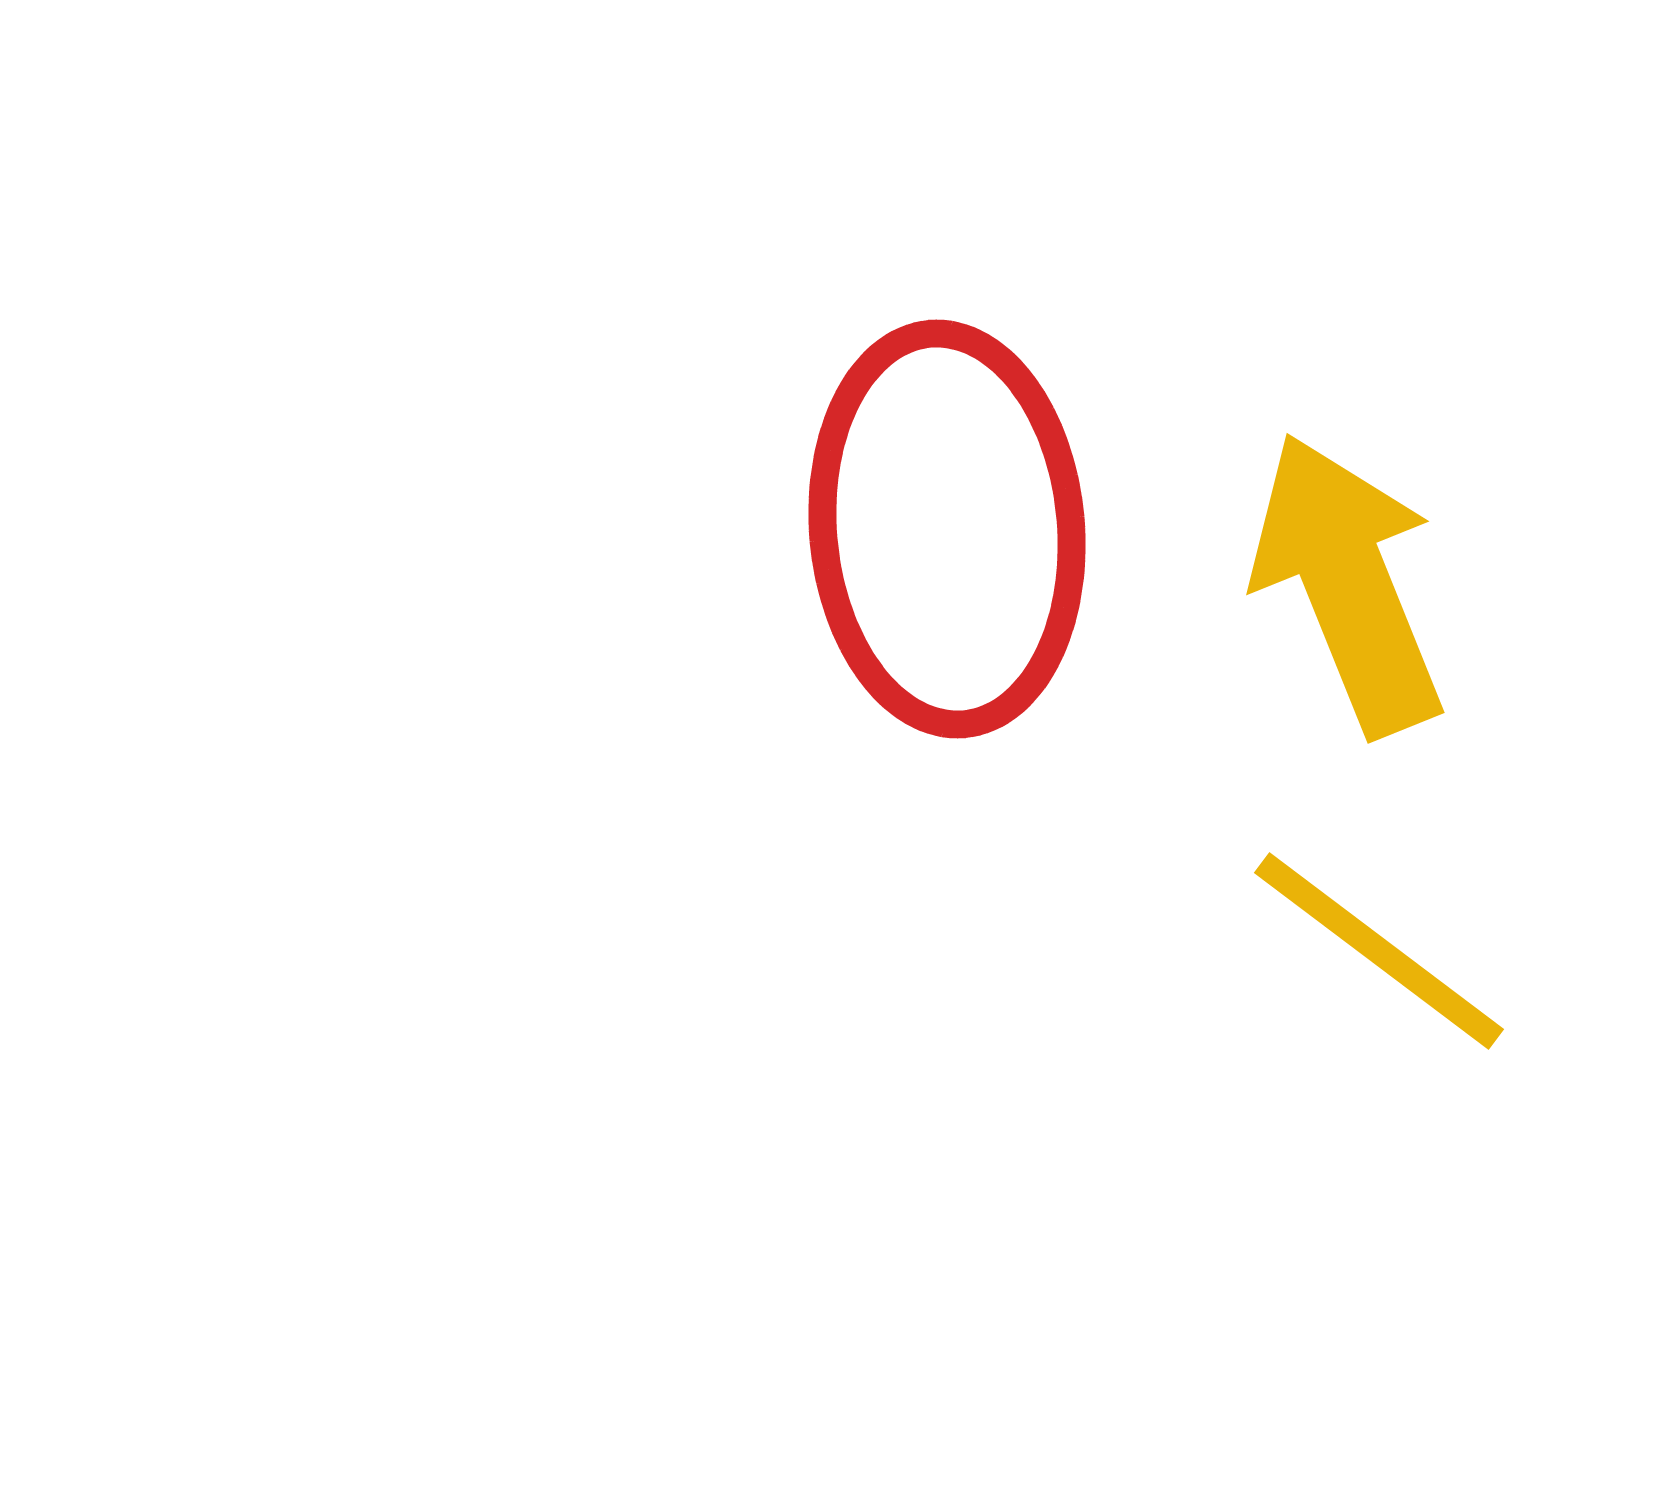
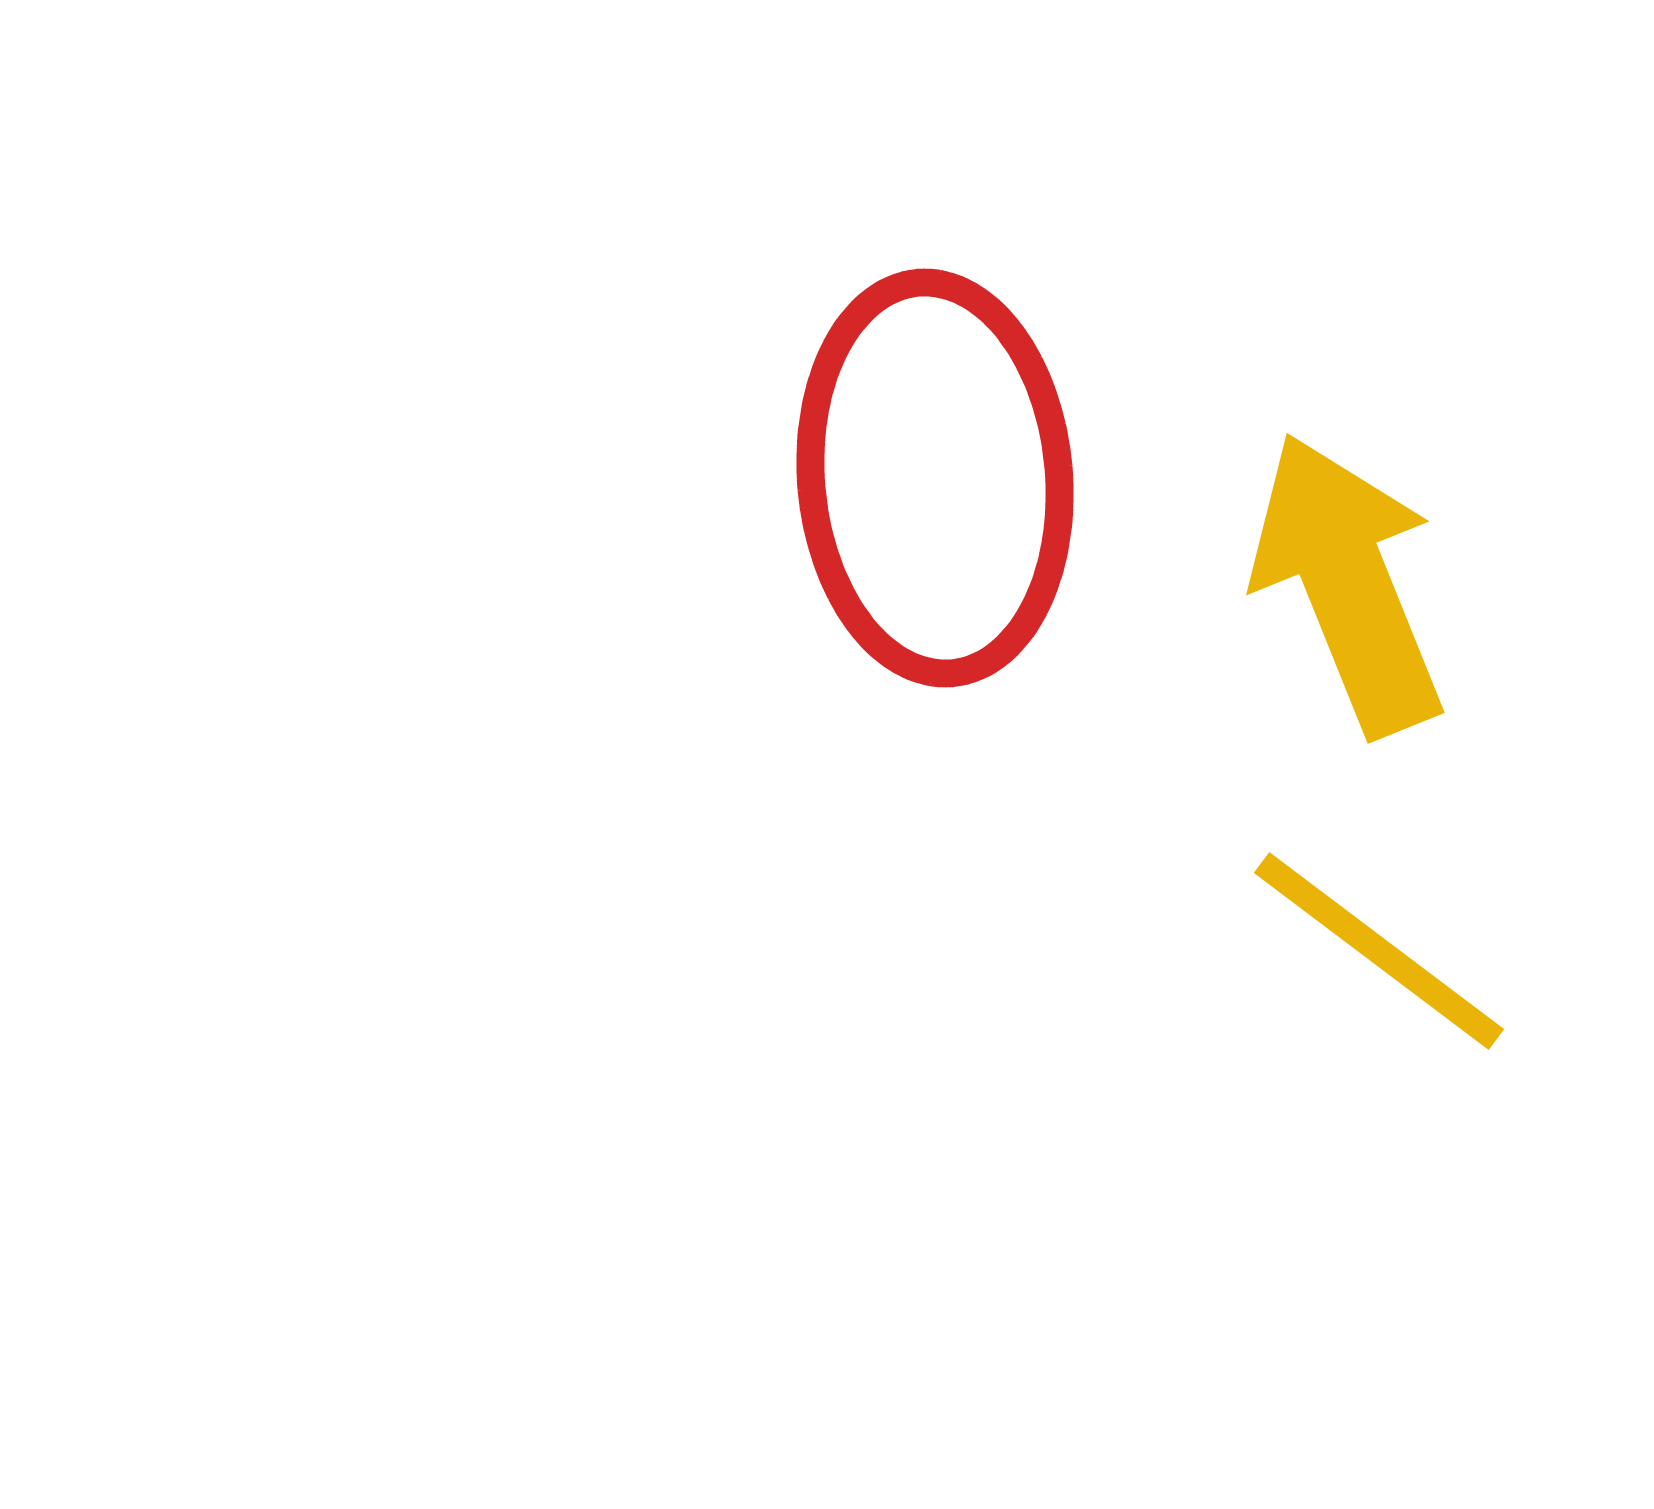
red ellipse: moved 12 px left, 51 px up
